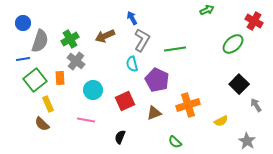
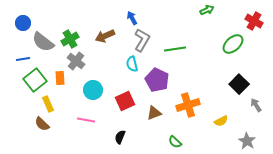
gray semicircle: moved 3 px right, 1 px down; rotated 110 degrees clockwise
